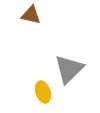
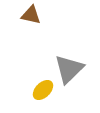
yellow ellipse: moved 2 px up; rotated 65 degrees clockwise
